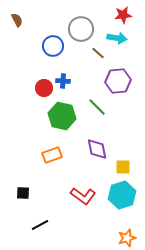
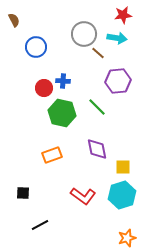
brown semicircle: moved 3 px left
gray circle: moved 3 px right, 5 px down
blue circle: moved 17 px left, 1 px down
green hexagon: moved 3 px up
